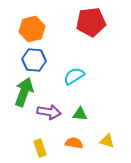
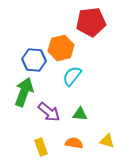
orange hexagon: moved 29 px right, 19 px down
cyan semicircle: moved 2 px left; rotated 20 degrees counterclockwise
purple arrow: rotated 30 degrees clockwise
yellow rectangle: moved 1 px right, 1 px up
